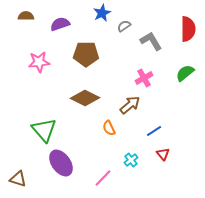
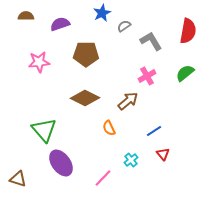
red semicircle: moved 2 px down; rotated 10 degrees clockwise
pink cross: moved 3 px right, 2 px up
brown arrow: moved 2 px left, 4 px up
